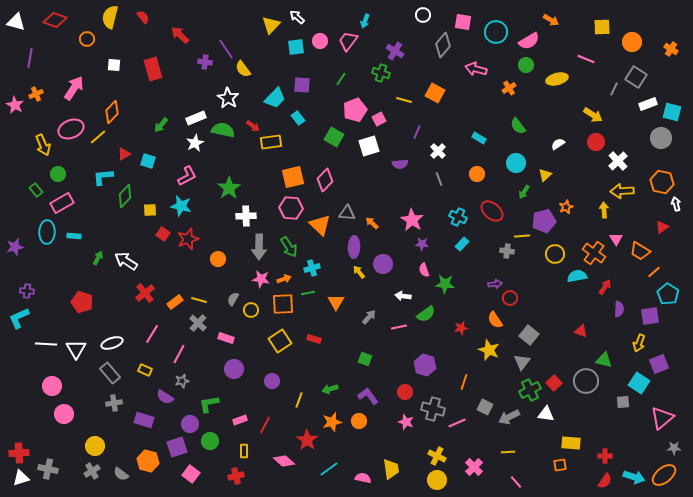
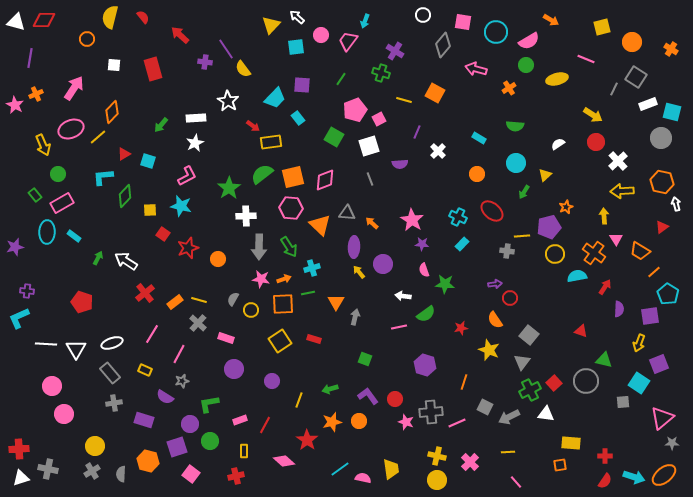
red diamond at (55, 20): moved 11 px left; rotated 20 degrees counterclockwise
yellow square at (602, 27): rotated 12 degrees counterclockwise
pink circle at (320, 41): moved 1 px right, 6 px up
white star at (228, 98): moved 3 px down
white rectangle at (196, 118): rotated 18 degrees clockwise
green semicircle at (518, 126): moved 3 px left; rotated 48 degrees counterclockwise
green semicircle at (223, 130): moved 39 px right, 44 px down; rotated 50 degrees counterclockwise
gray line at (439, 179): moved 69 px left
pink diamond at (325, 180): rotated 25 degrees clockwise
green rectangle at (36, 190): moved 1 px left, 5 px down
yellow arrow at (604, 210): moved 6 px down
purple pentagon at (544, 221): moved 5 px right, 6 px down
cyan rectangle at (74, 236): rotated 32 degrees clockwise
red star at (188, 239): moved 9 px down
gray arrow at (369, 317): moved 14 px left; rotated 28 degrees counterclockwise
red circle at (405, 392): moved 10 px left, 7 px down
gray cross at (433, 409): moved 2 px left, 3 px down; rotated 20 degrees counterclockwise
gray star at (674, 448): moved 2 px left, 5 px up
red cross at (19, 453): moved 4 px up
yellow cross at (437, 456): rotated 12 degrees counterclockwise
pink cross at (474, 467): moved 4 px left, 5 px up
cyan line at (329, 469): moved 11 px right
gray semicircle at (121, 474): rotated 56 degrees clockwise
